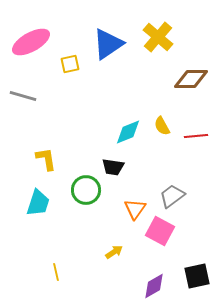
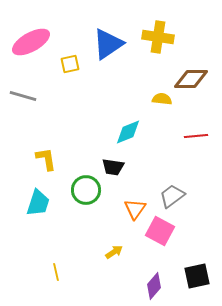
yellow cross: rotated 32 degrees counterclockwise
yellow semicircle: moved 27 px up; rotated 126 degrees clockwise
purple diamond: rotated 20 degrees counterclockwise
